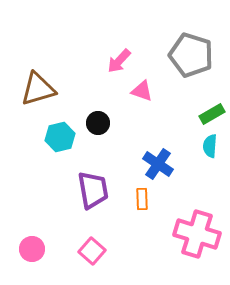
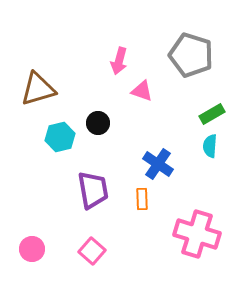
pink arrow: rotated 28 degrees counterclockwise
